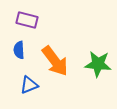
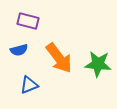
purple rectangle: moved 1 px right, 1 px down
blue semicircle: rotated 102 degrees counterclockwise
orange arrow: moved 4 px right, 3 px up
